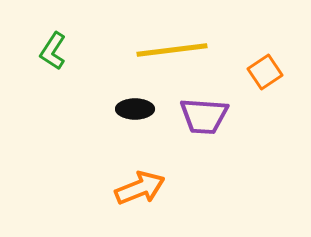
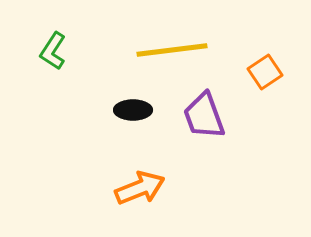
black ellipse: moved 2 px left, 1 px down
purple trapezoid: rotated 66 degrees clockwise
